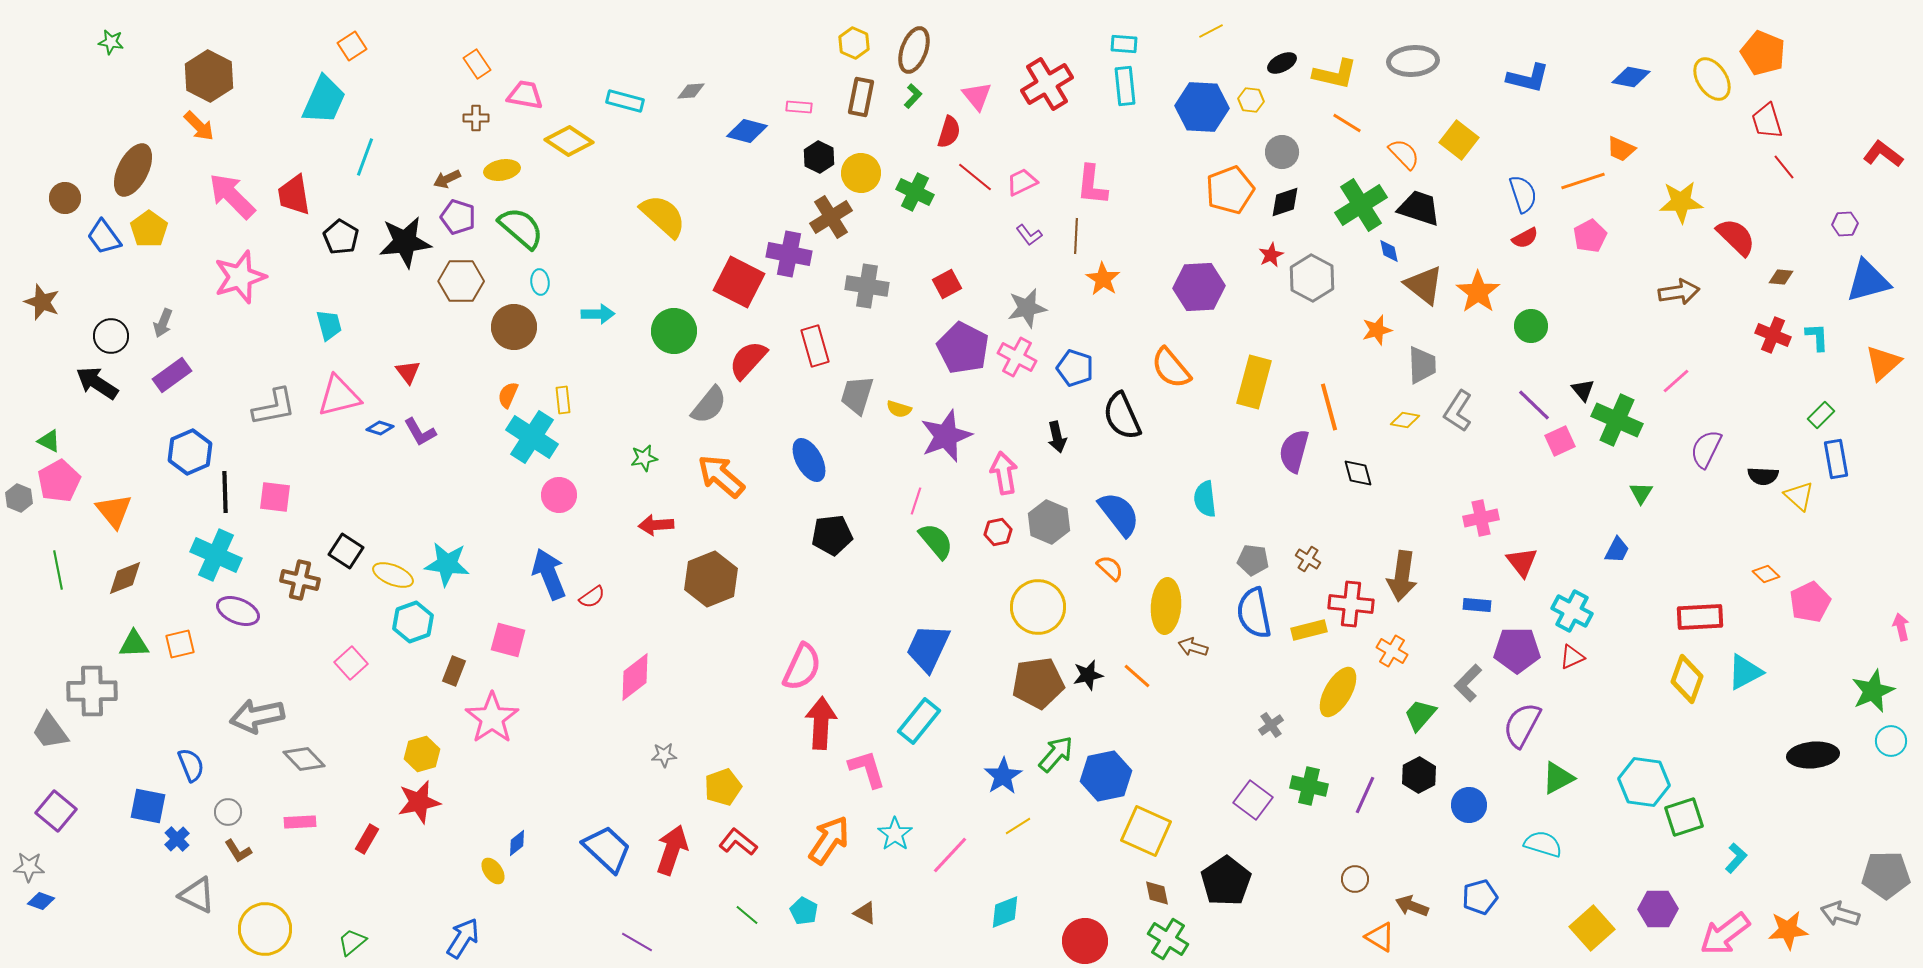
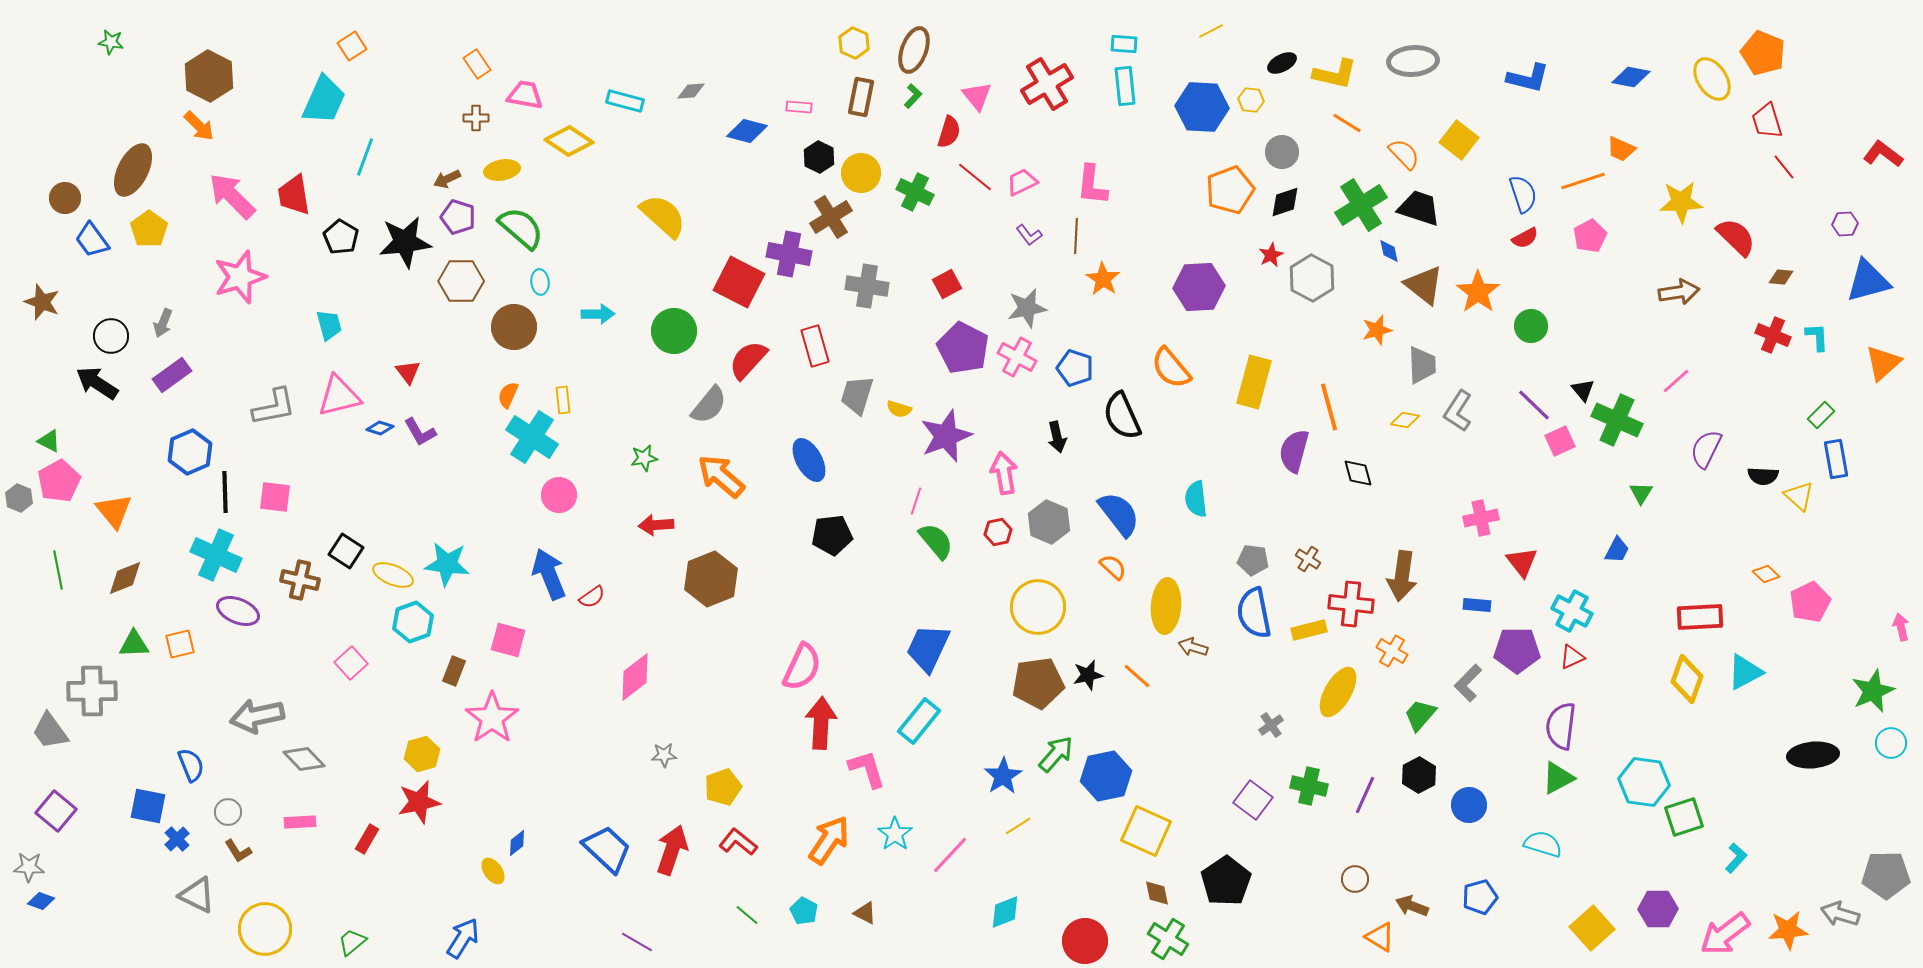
blue trapezoid at (104, 237): moved 12 px left, 3 px down
cyan semicircle at (1205, 499): moved 9 px left
orange semicircle at (1110, 568): moved 3 px right, 1 px up
purple semicircle at (1522, 725): moved 39 px right, 1 px down; rotated 21 degrees counterclockwise
cyan circle at (1891, 741): moved 2 px down
